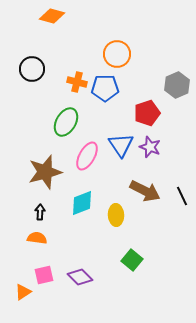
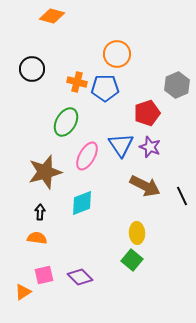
brown arrow: moved 5 px up
yellow ellipse: moved 21 px right, 18 px down
